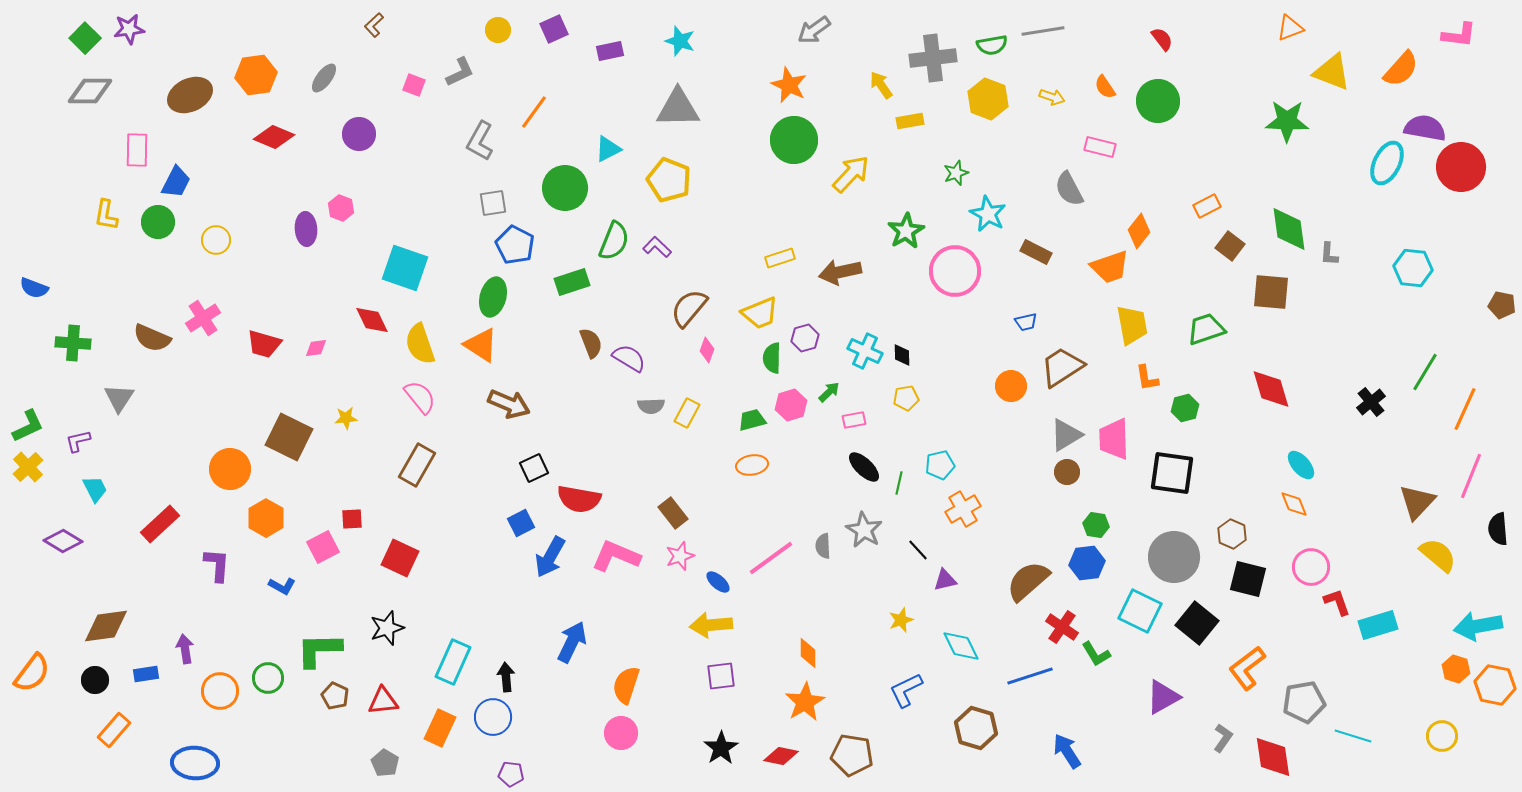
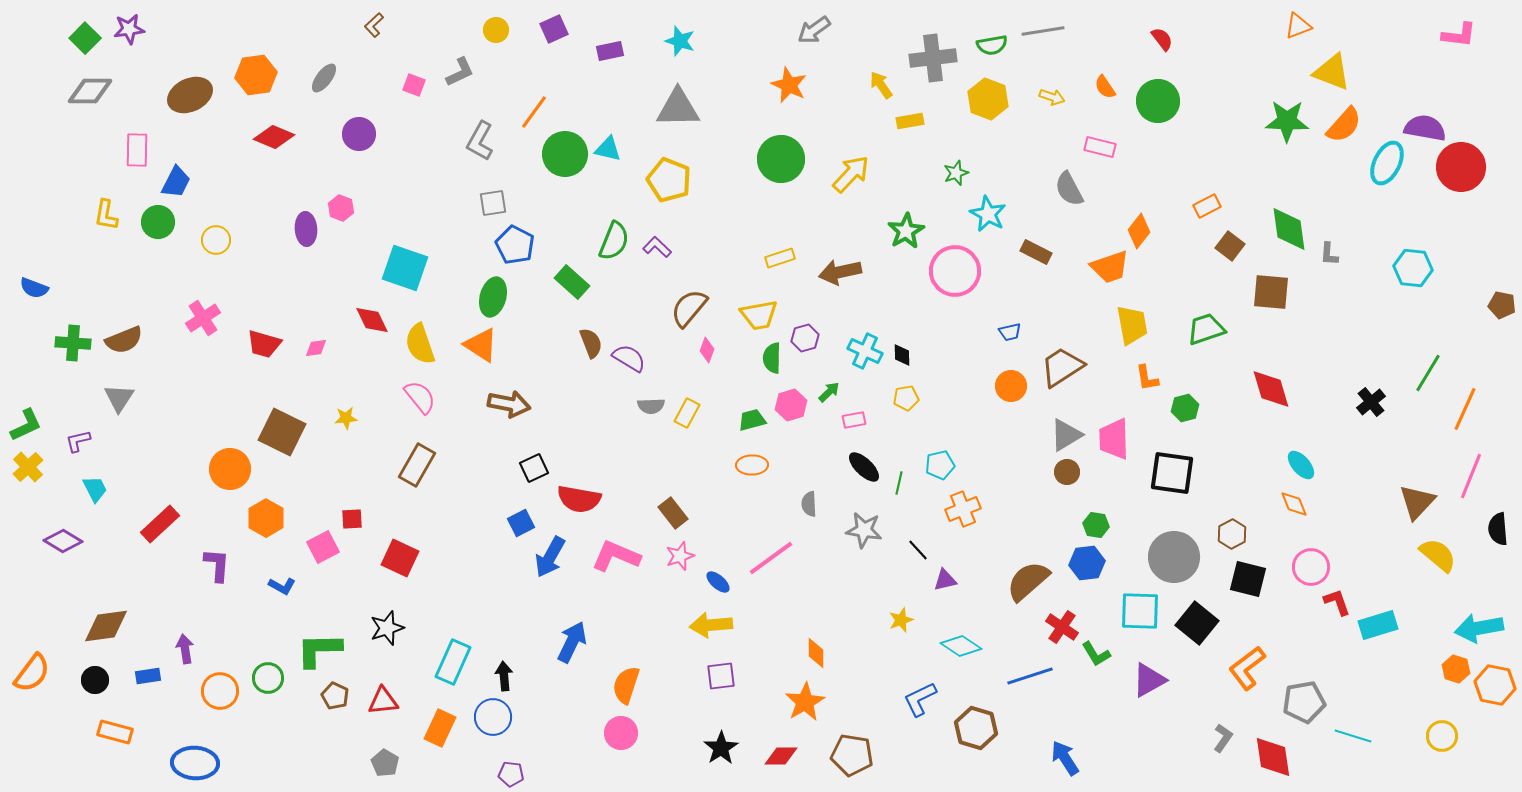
orange triangle at (1290, 28): moved 8 px right, 2 px up
yellow circle at (498, 30): moved 2 px left
orange semicircle at (1401, 69): moved 57 px left, 56 px down
green circle at (794, 140): moved 13 px left, 19 px down
cyan triangle at (608, 149): rotated 40 degrees clockwise
green circle at (565, 188): moved 34 px up
green rectangle at (572, 282): rotated 60 degrees clockwise
yellow trapezoid at (760, 313): moved 1 px left, 2 px down; rotated 12 degrees clockwise
blue trapezoid at (1026, 322): moved 16 px left, 10 px down
brown semicircle at (152, 338): moved 28 px left, 2 px down; rotated 45 degrees counterclockwise
green line at (1425, 372): moved 3 px right, 1 px down
brown arrow at (509, 404): rotated 12 degrees counterclockwise
green L-shape at (28, 426): moved 2 px left, 1 px up
brown square at (289, 437): moved 7 px left, 5 px up
orange ellipse at (752, 465): rotated 8 degrees clockwise
orange cross at (963, 509): rotated 8 degrees clockwise
gray star at (864, 530): rotated 21 degrees counterclockwise
brown hexagon at (1232, 534): rotated 8 degrees clockwise
gray semicircle at (823, 546): moved 14 px left, 42 px up
cyan square at (1140, 611): rotated 24 degrees counterclockwise
cyan arrow at (1478, 626): moved 1 px right, 2 px down
cyan diamond at (961, 646): rotated 30 degrees counterclockwise
orange diamond at (808, 653): moved 8 px right
blue rectangle at (146, 674): moved 2 px right, 2 px down
black arrow at (506, 677): moved 2 px left, 1 px up
blue L-shape at (906, 690): moved 14 px right, 9 px down
purple triangle at (1163, 697): moved 14 px left, 17 px up
orange rectangle at (114, 730): moved 1 px right, 2 px down; rotated 64 degrees clockwise
blue arrow at (1067, 751): moved 2 px left, 7 px down
red diamond at (781, 756): rotated 12 degrees counterclockwise
